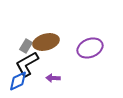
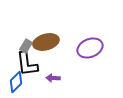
black L-shape: rotated 68 degrees counterclockwise
blue diamond: moved 2 px left, 1 px down; rotated 20 degrees counterclockwise
